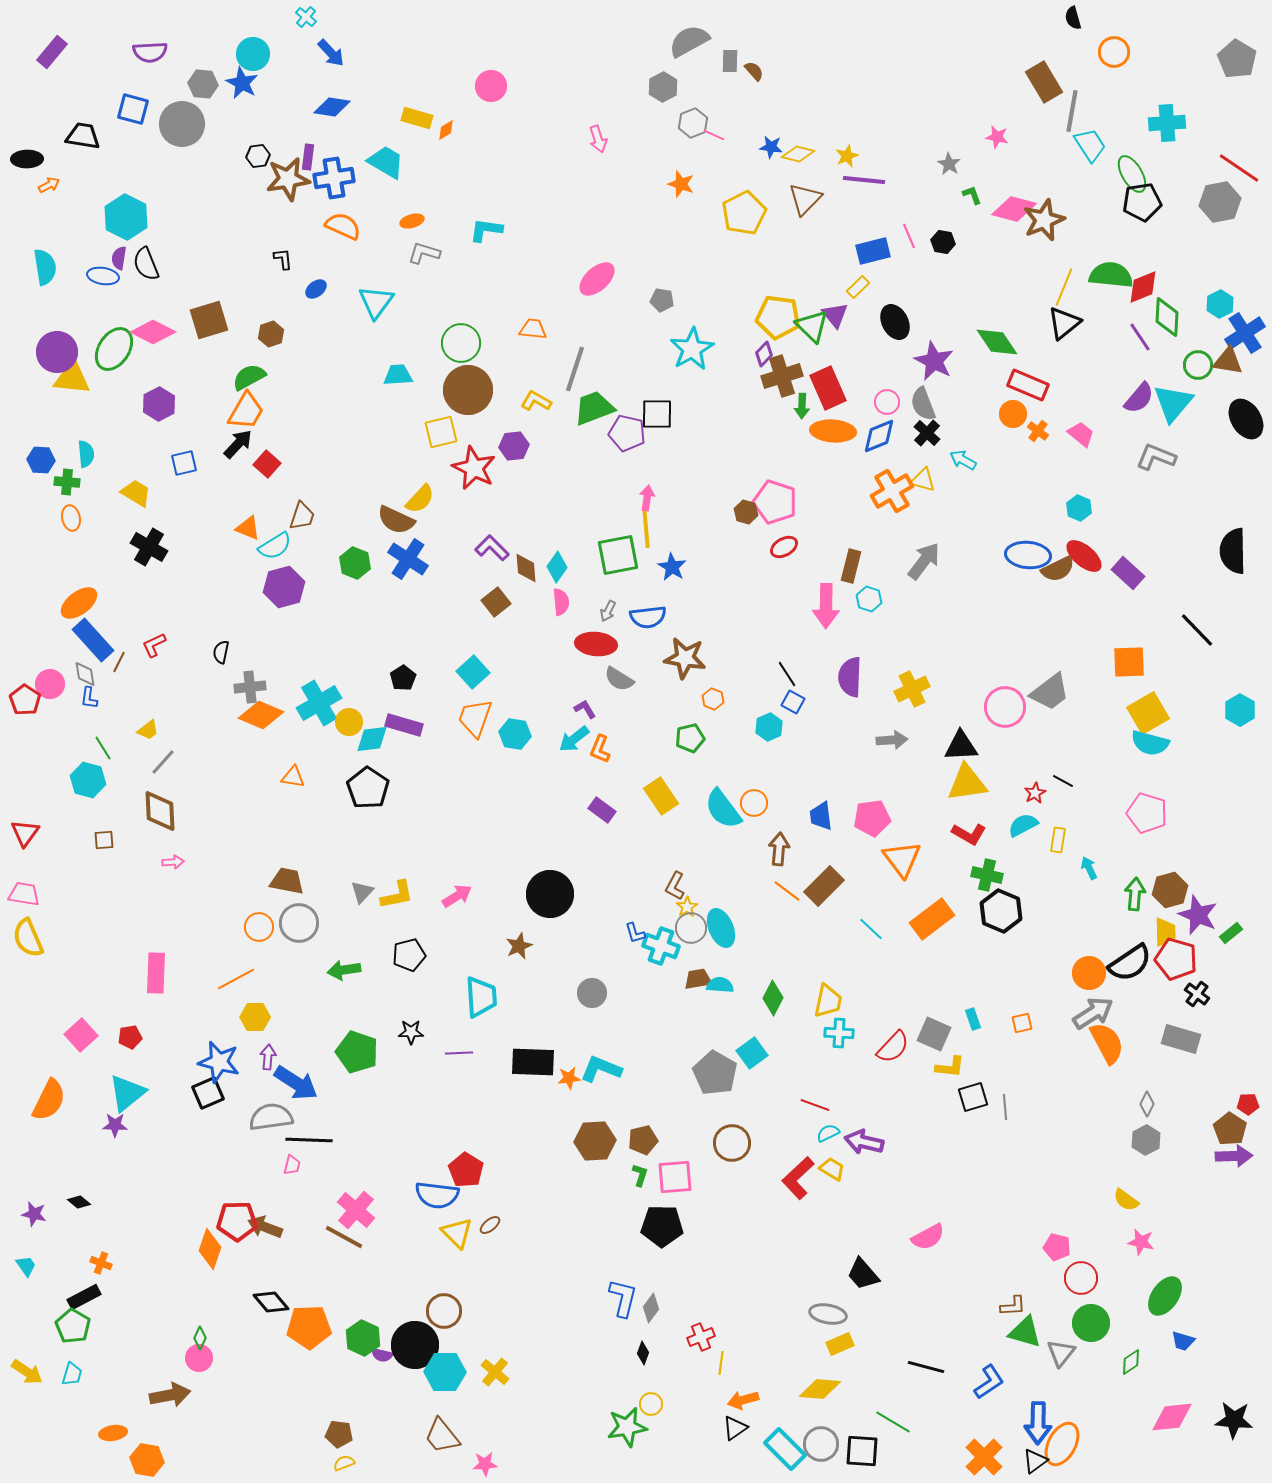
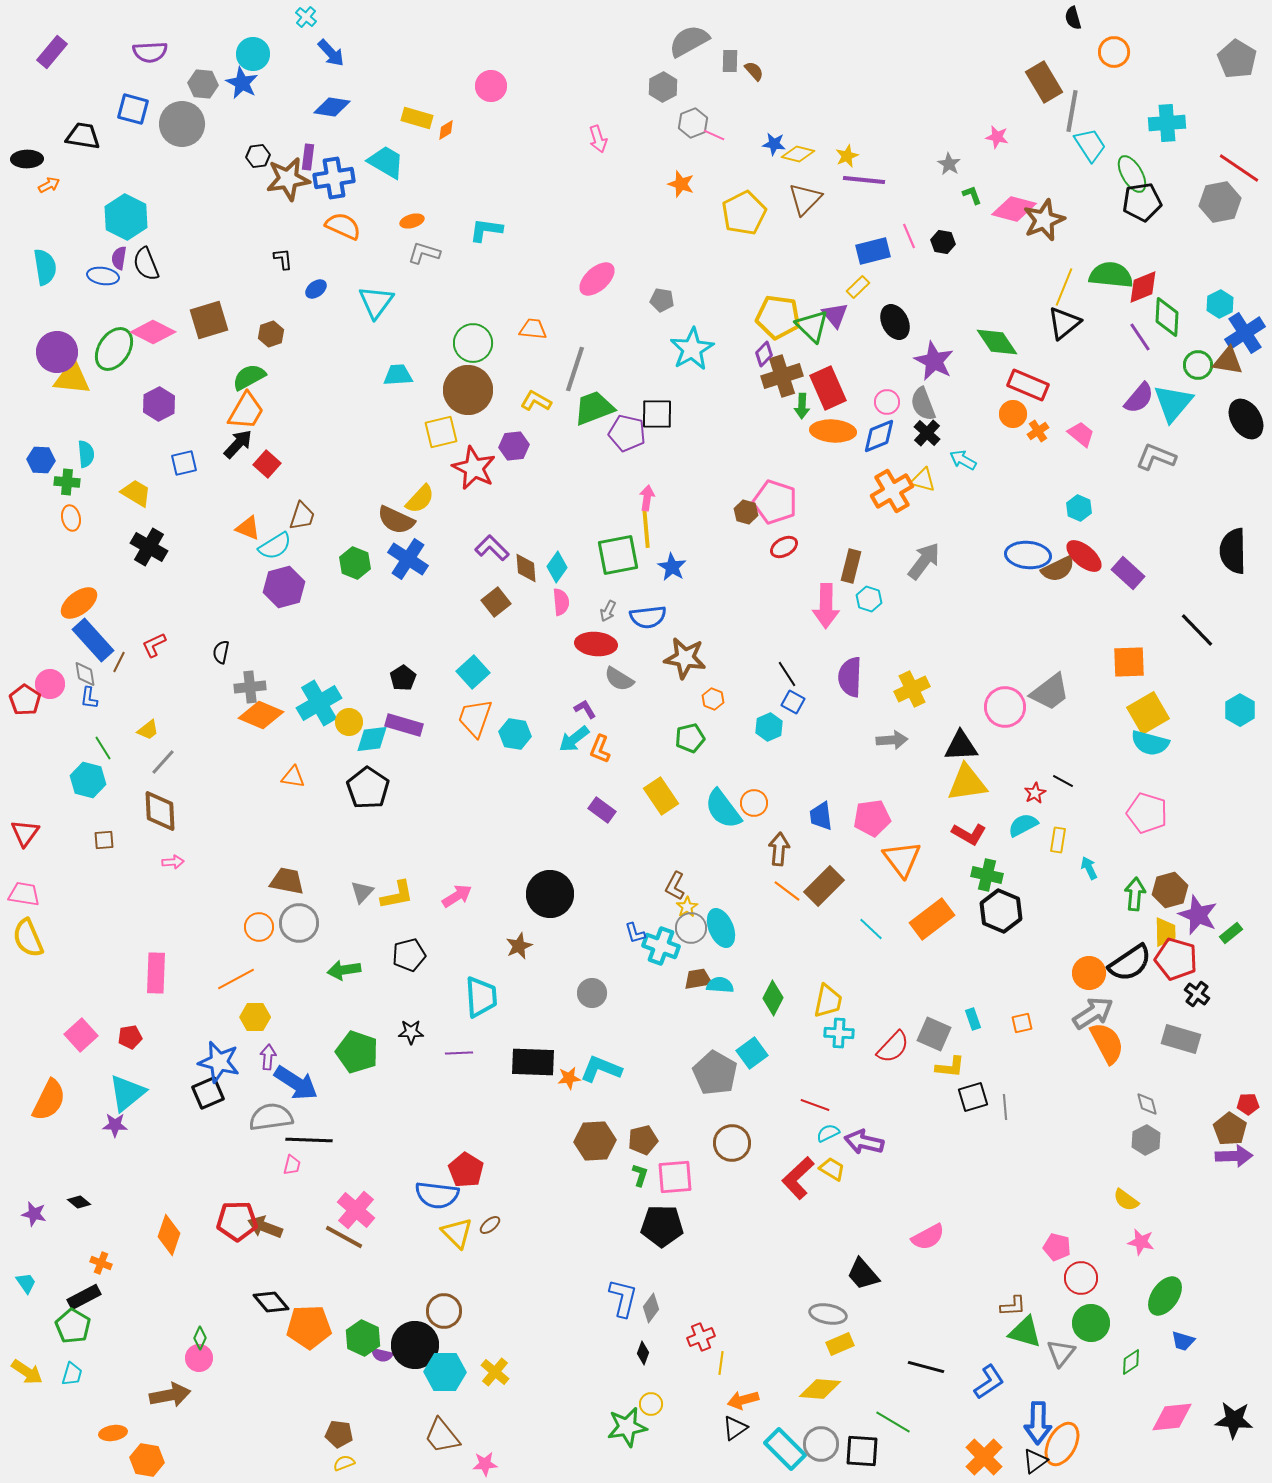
blue star at (771, 147): moved 3 px right, 3 px up
green circle at (461, 343): moved 12 px right
orange cross at (1038, 431): rotated 20 degrees clockwise
gray diamond at (1147, 1104): rotated 40 degrees counterclockwise
orange diamond at (210, 1249): moved 41 px left, 14 px up
cyan trapezoid at (26, 1266): moved 17 px down
